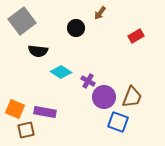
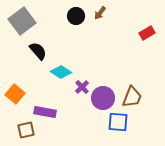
black circle: moved 12 px up
red rectangle: moved 11 px right, 3 px up
black semicircle: rotated 138 degrees counterclockwise
purple cross: moved 6 px left, 6 px down; rotated 16 degrees clockwise
purple circle: moved 1 px left, 1 px down
orange square: moved 15 px up; rotated 18 degrees clockwise
blue square: rotated 15 degrees counterclockwise
